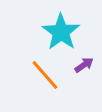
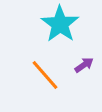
cyan star: moved 1 px left, 8 px up
